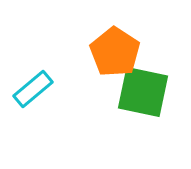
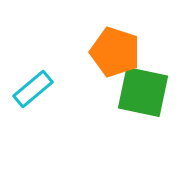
orange pentagon: rotated 15 degrees counterclockwise
